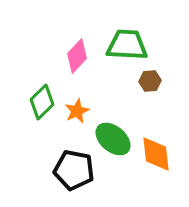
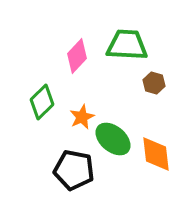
brown hexagon: moved 4 px right, 2 px down; rotated 20 degrees clockwise
orange star: moved 5 px right, 6 px down
